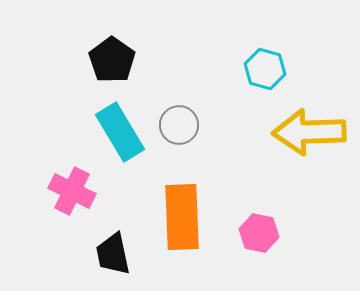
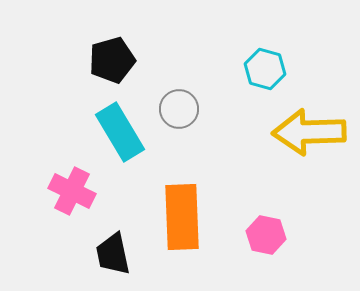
black pentagon: rotated 21 degrees clockwise
gray circle: moved 16 px up
pink hexagon: moved 7 px right, 2 px down
